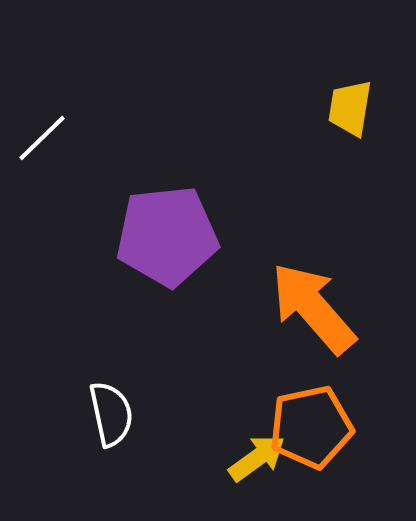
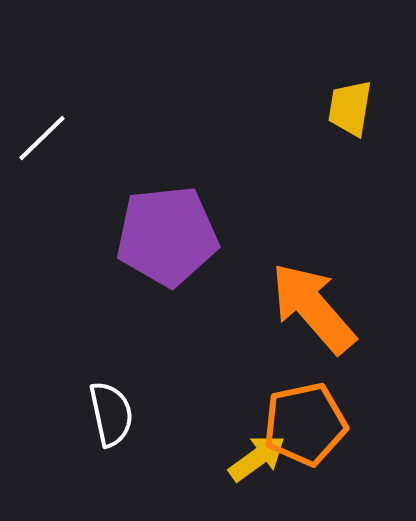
orange pentagon: moved 6 px left, 3 px up
